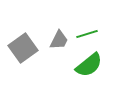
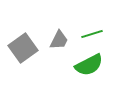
green line: moved 5 px right
green semicircle: rotated 12 degrees clockwise
